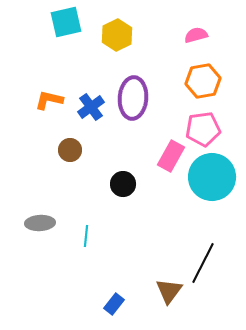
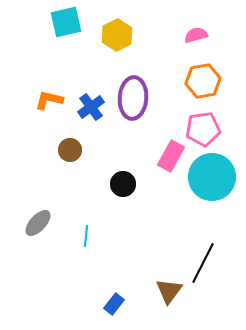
gray ellipse: moved 2 px left; rotated 44 degrees counterclockwise
